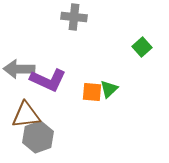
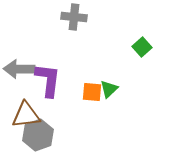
purple L-shape: rotated 108 degrees counterclockwise
gray hexagon: moved 2 px up
